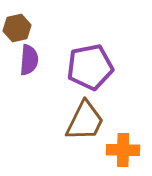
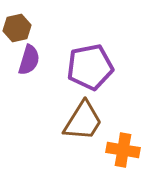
purple semicircle: rotated 12 degrees clockwise
brown trapezoid: moved 2 px left; rotated 6 degrees clockwise
orange cross: rotated 8 degrees clockwise
